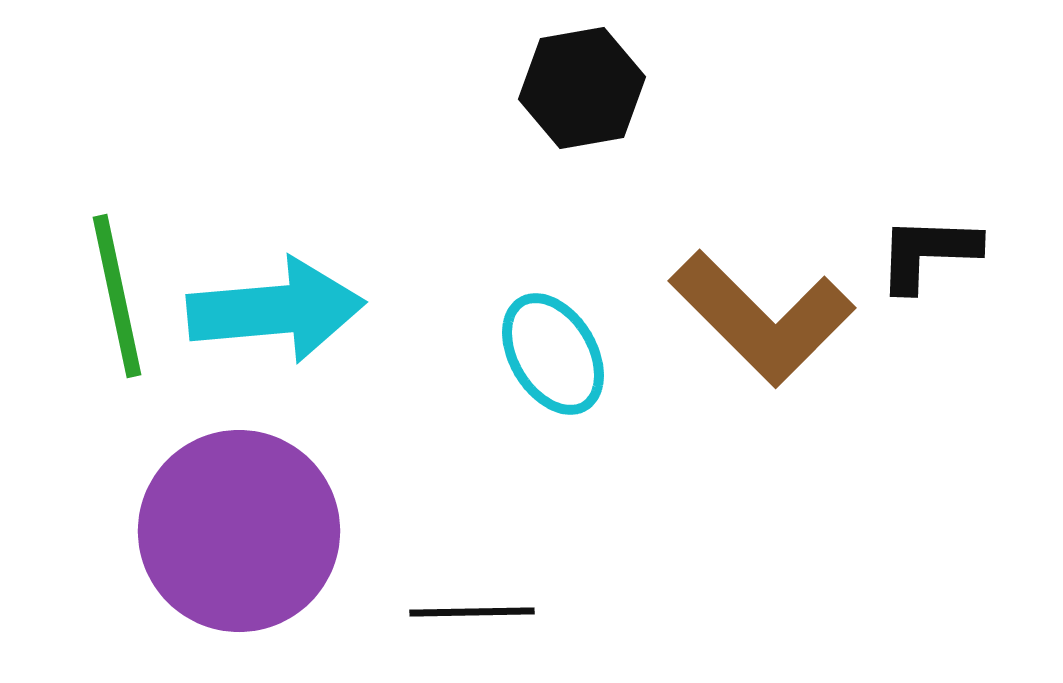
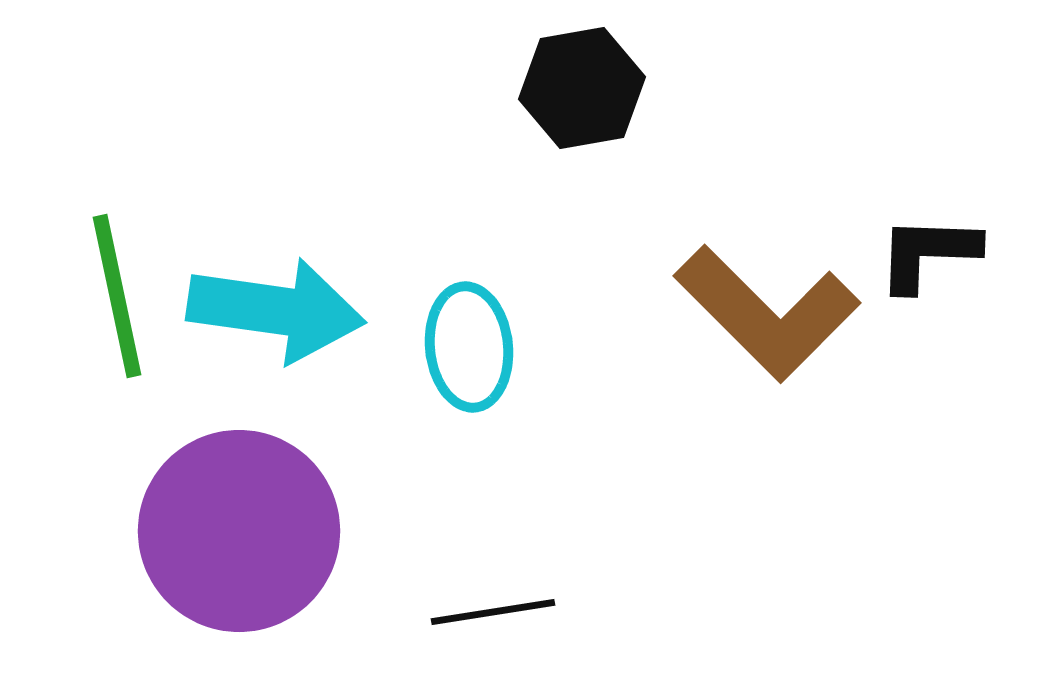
cyan arrow: rotated 13 degrees clockwise
brown L-shape: moved 5 px right, 5 px up
cyan ellipse: moved 84 px left, 7 px up; rotated 25 degrees clockwise
black line: moved 21 px right; rotated 8 degrees counterclockwise
